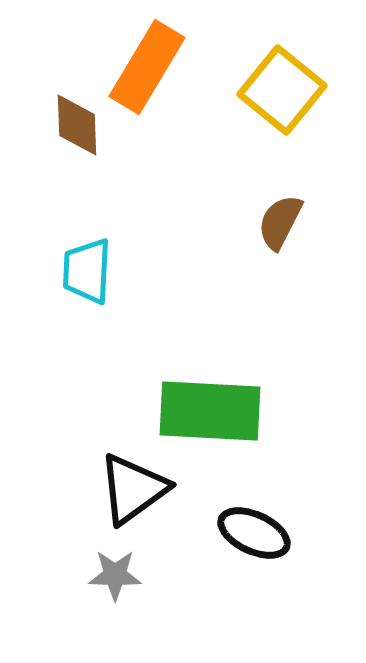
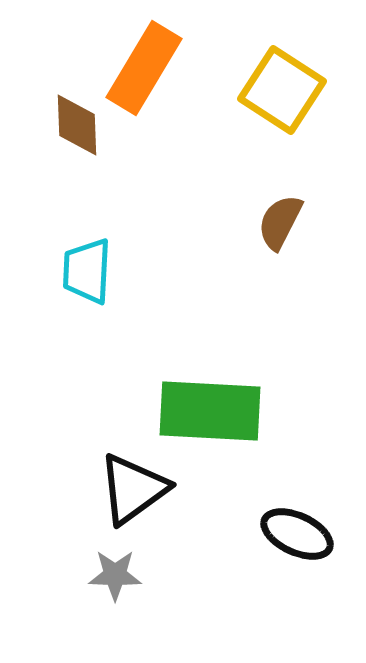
orange rectangle: moved 3 px left, 1 px down
yellow square: rotated 6 degrees counterclockwise
black ellipse: moved 43 px right, 1 px down
